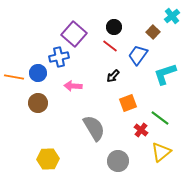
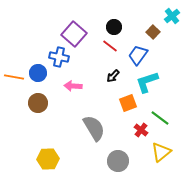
blue cross: rotated 24 degrees clockwise
cyan L-shape: moved 18 px left, 8 px down
